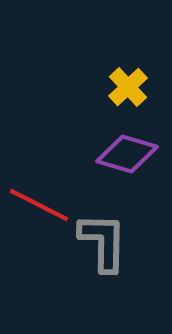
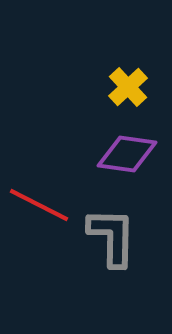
purple diamond: rotated 8 degrees counterclockwise
gray L-shape: moved 9 px right, 5 px up
